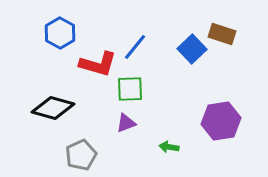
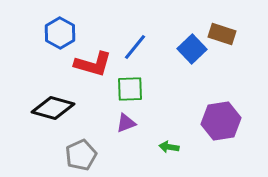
red L-shape: moved 5 px left
